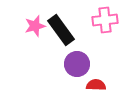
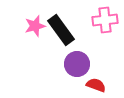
red semicircle: rotated 18 degrees clockwise
